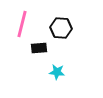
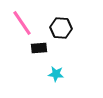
pink line: moved 1 px up; rotated 48 degrees counterclockwise
cyan star: moved 1 px left, 2 px down
